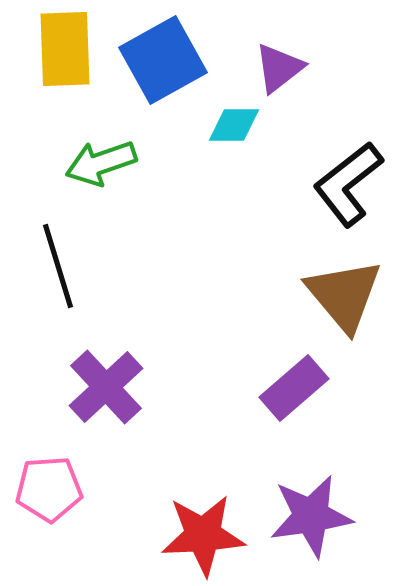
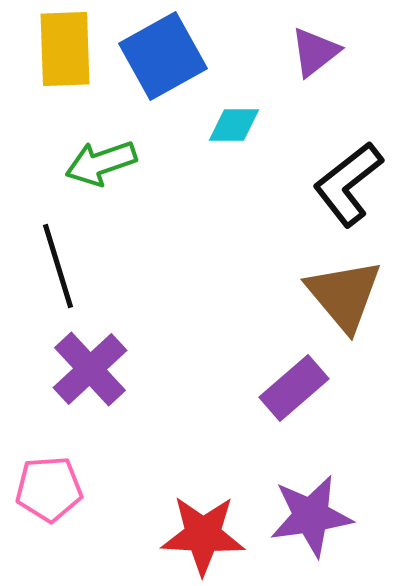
blue square: moved 4 px up
purple triangle: moved 36 px right, 16 px up
purple cross: moved 16 px left, 18 px up
red star: rotated 6 degrees clockwise
